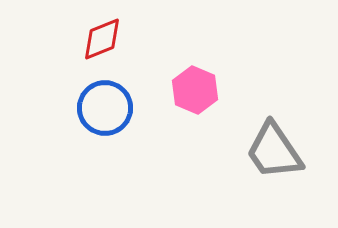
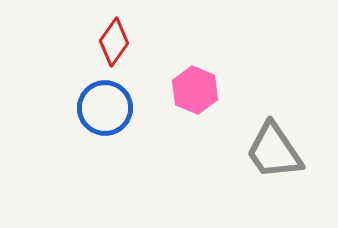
red diamond: moved 12 px right, 3 px down; rotated 33 degrees counterclockwise
